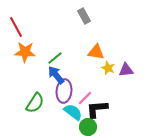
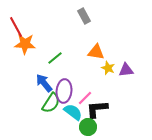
orange star: moved 8 px up
blue arrow: moved 12 px left, 8 px down
green semicircle: moved 16 px right
